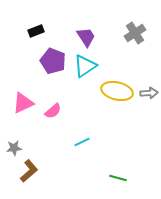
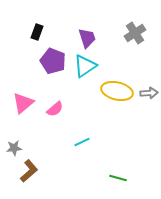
black rectangle: moved 1 px right, 1 px down; rotated 49 degrees counterclockwise
purple trapezoid: moved 1 px right, 1 px down; rotated 15 degrees clockwise
pink triangle: rotated 15 degrees counterclockwise
pink semicircle: moved 2 px right, 2 px up
